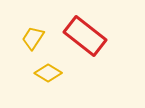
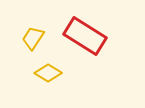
red rectangle: rotated 6 degrees counterclockwise
